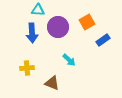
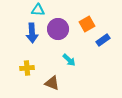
orange square: moved 2 px down
purple circle: moved 2 px down
